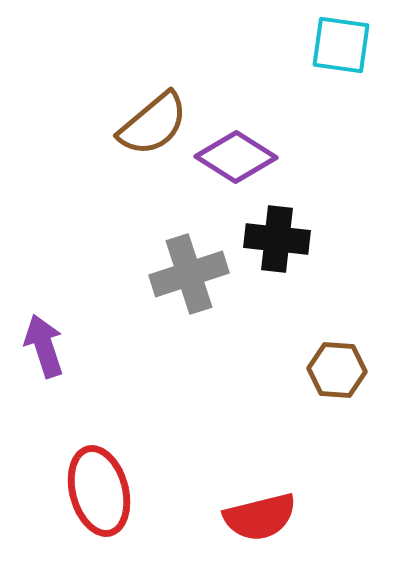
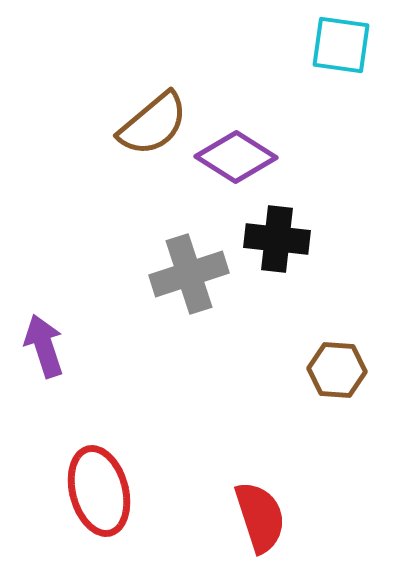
red semicircle: rotated 94 degrees counterclockwise
